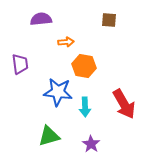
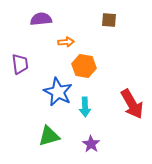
blue star: rotated 20 degrees clockwise
red arrow: moved 8 px right
